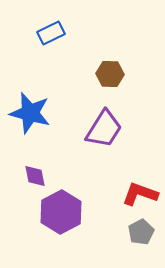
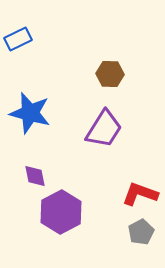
blue rectangle: moved 33 px left, 6 px down
